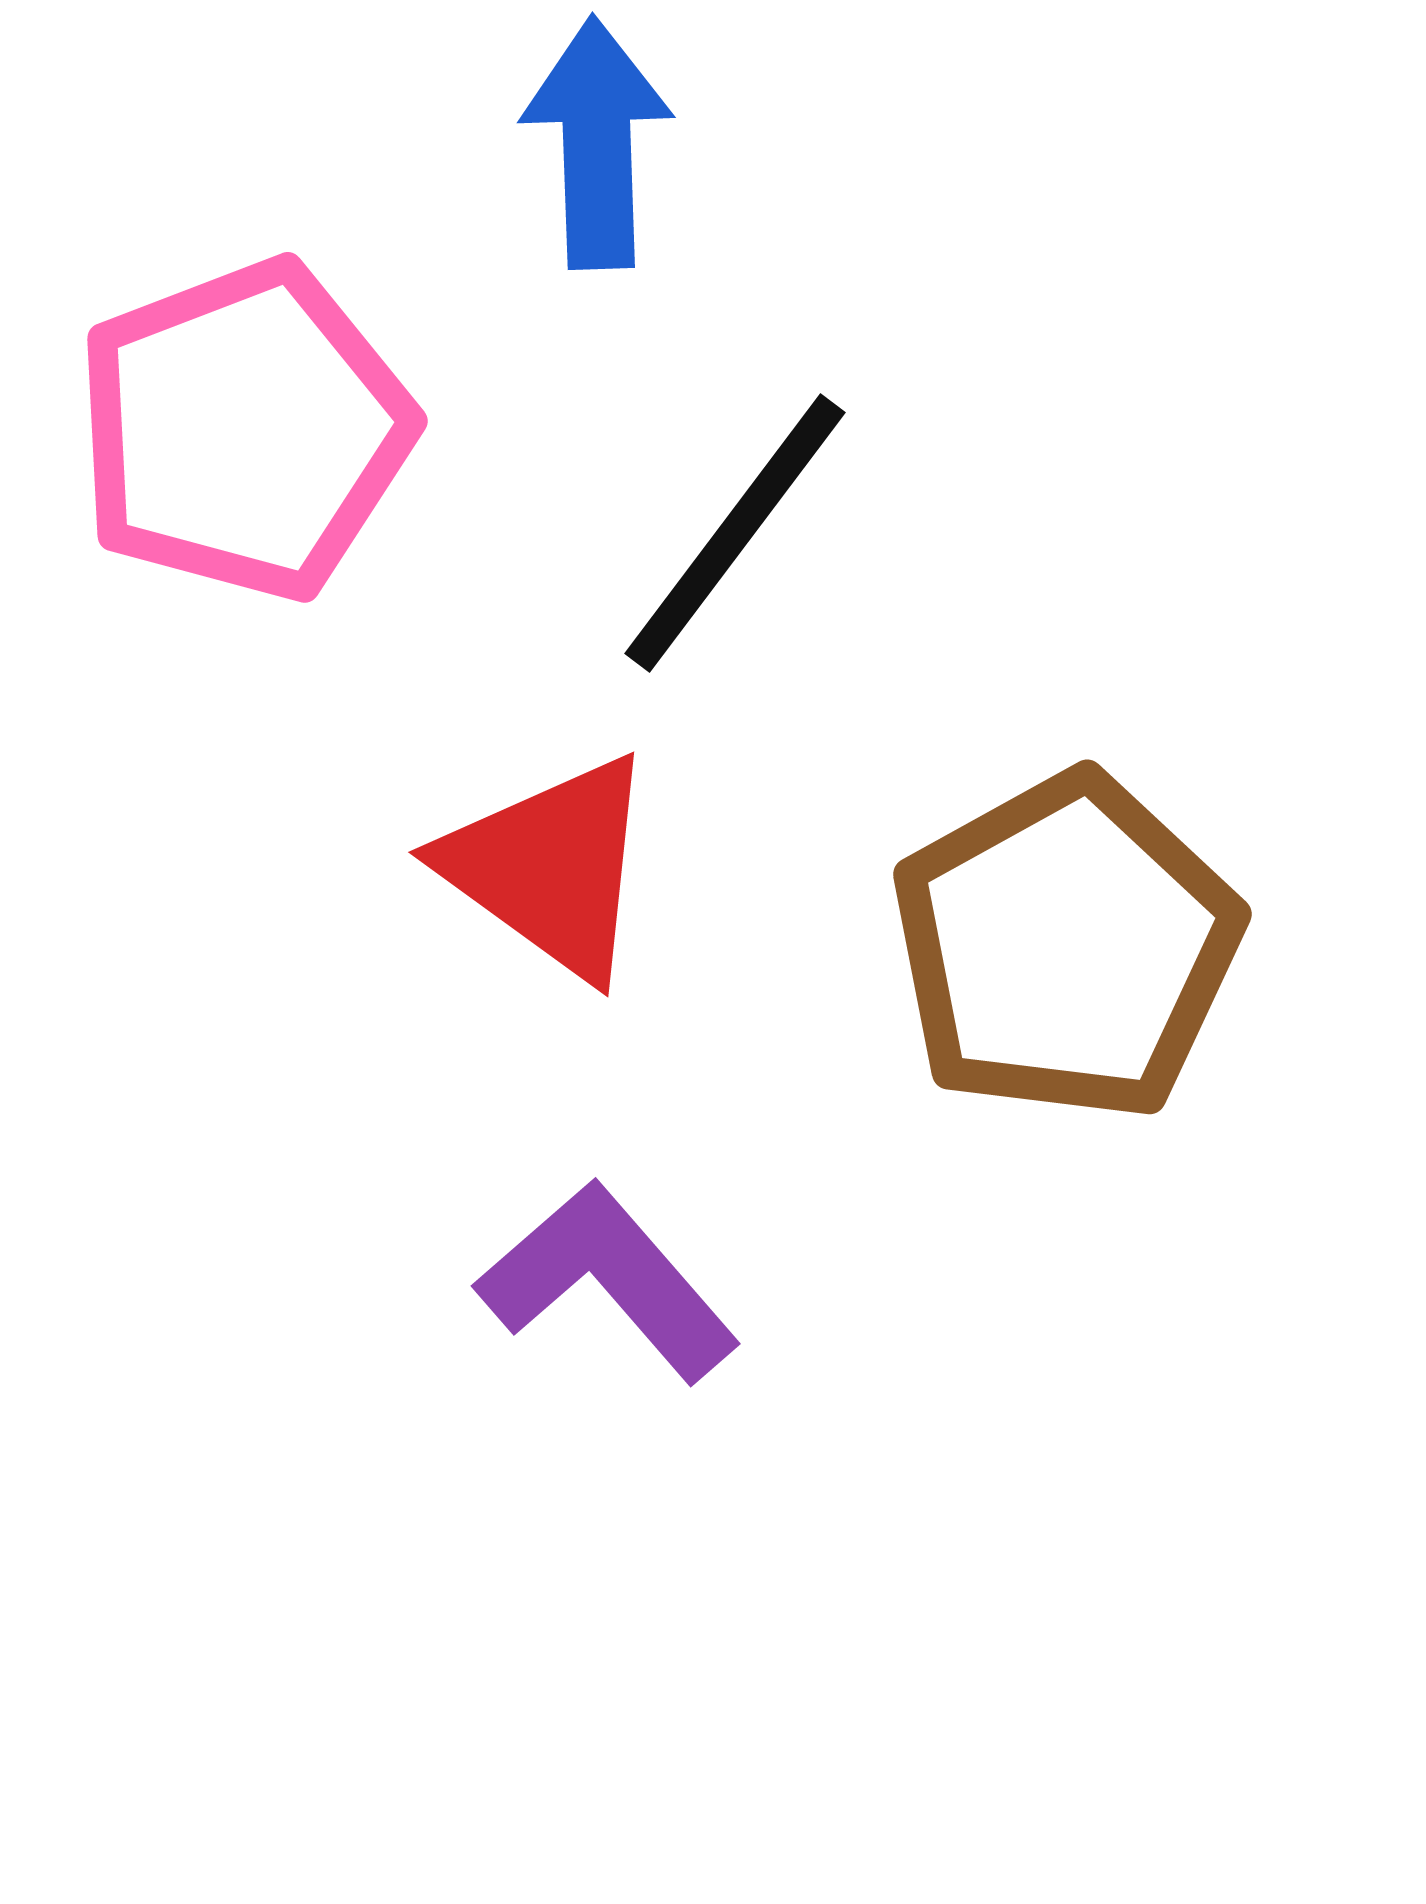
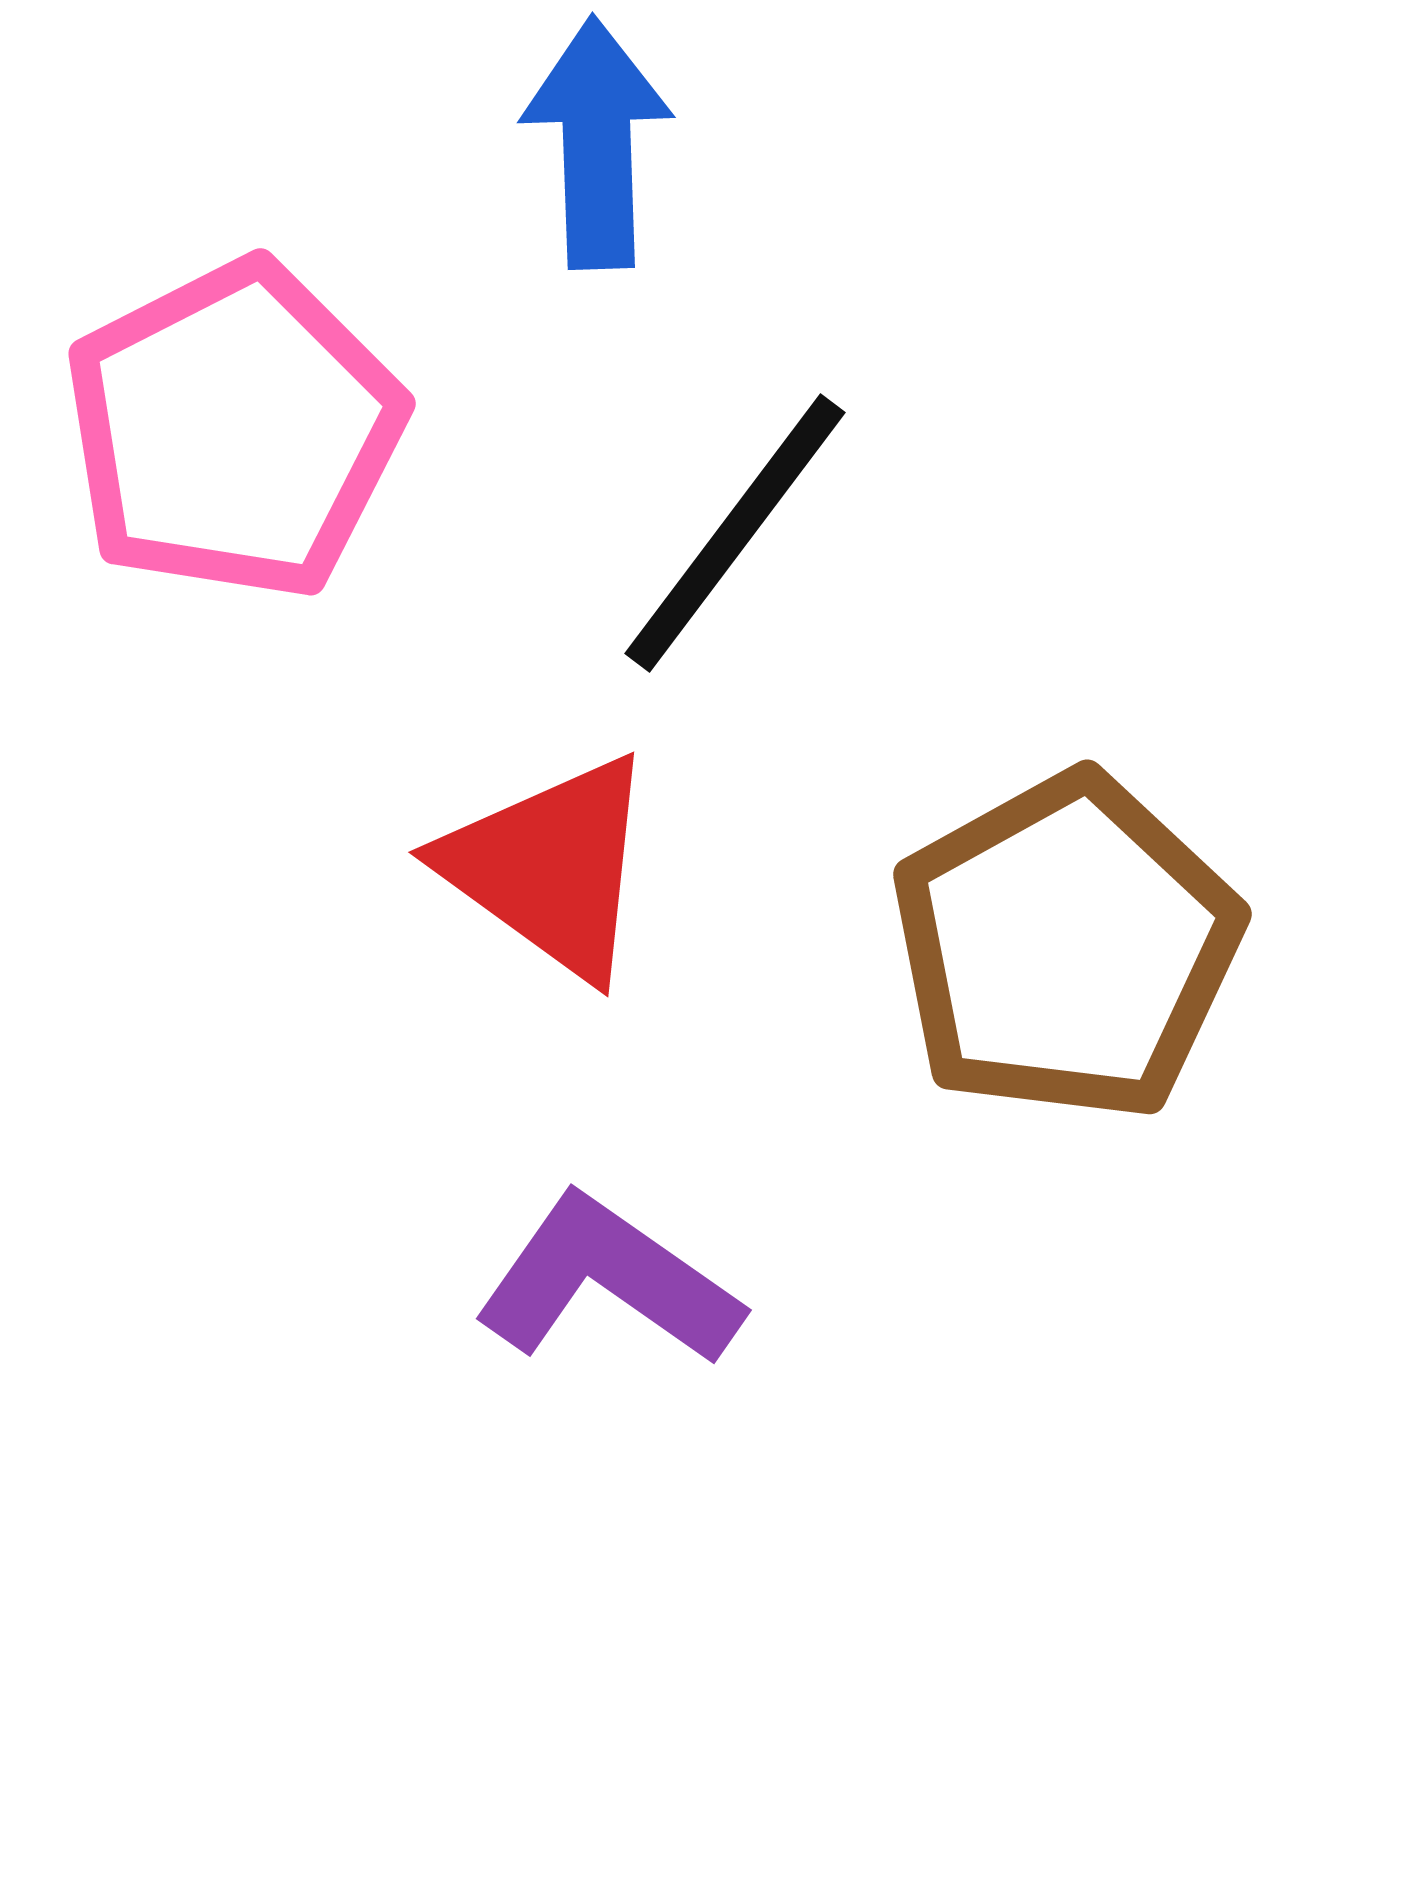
pink pentagon: moved 10 px left; rotated 6 degrees counterclockwise
purple L-shape: rotated 14 degrees counterclockwise
